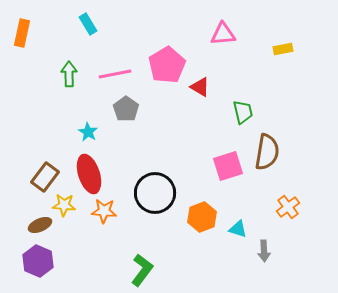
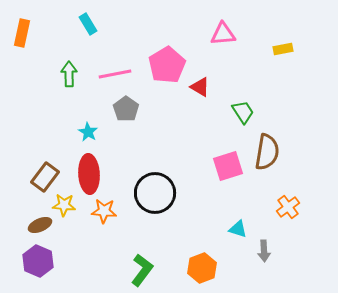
green trapezoid: rotated 20 degrees counterclockwise
red ellipse: rotated 15 degrees clockwise
orange hexagon: moved 51 px down
